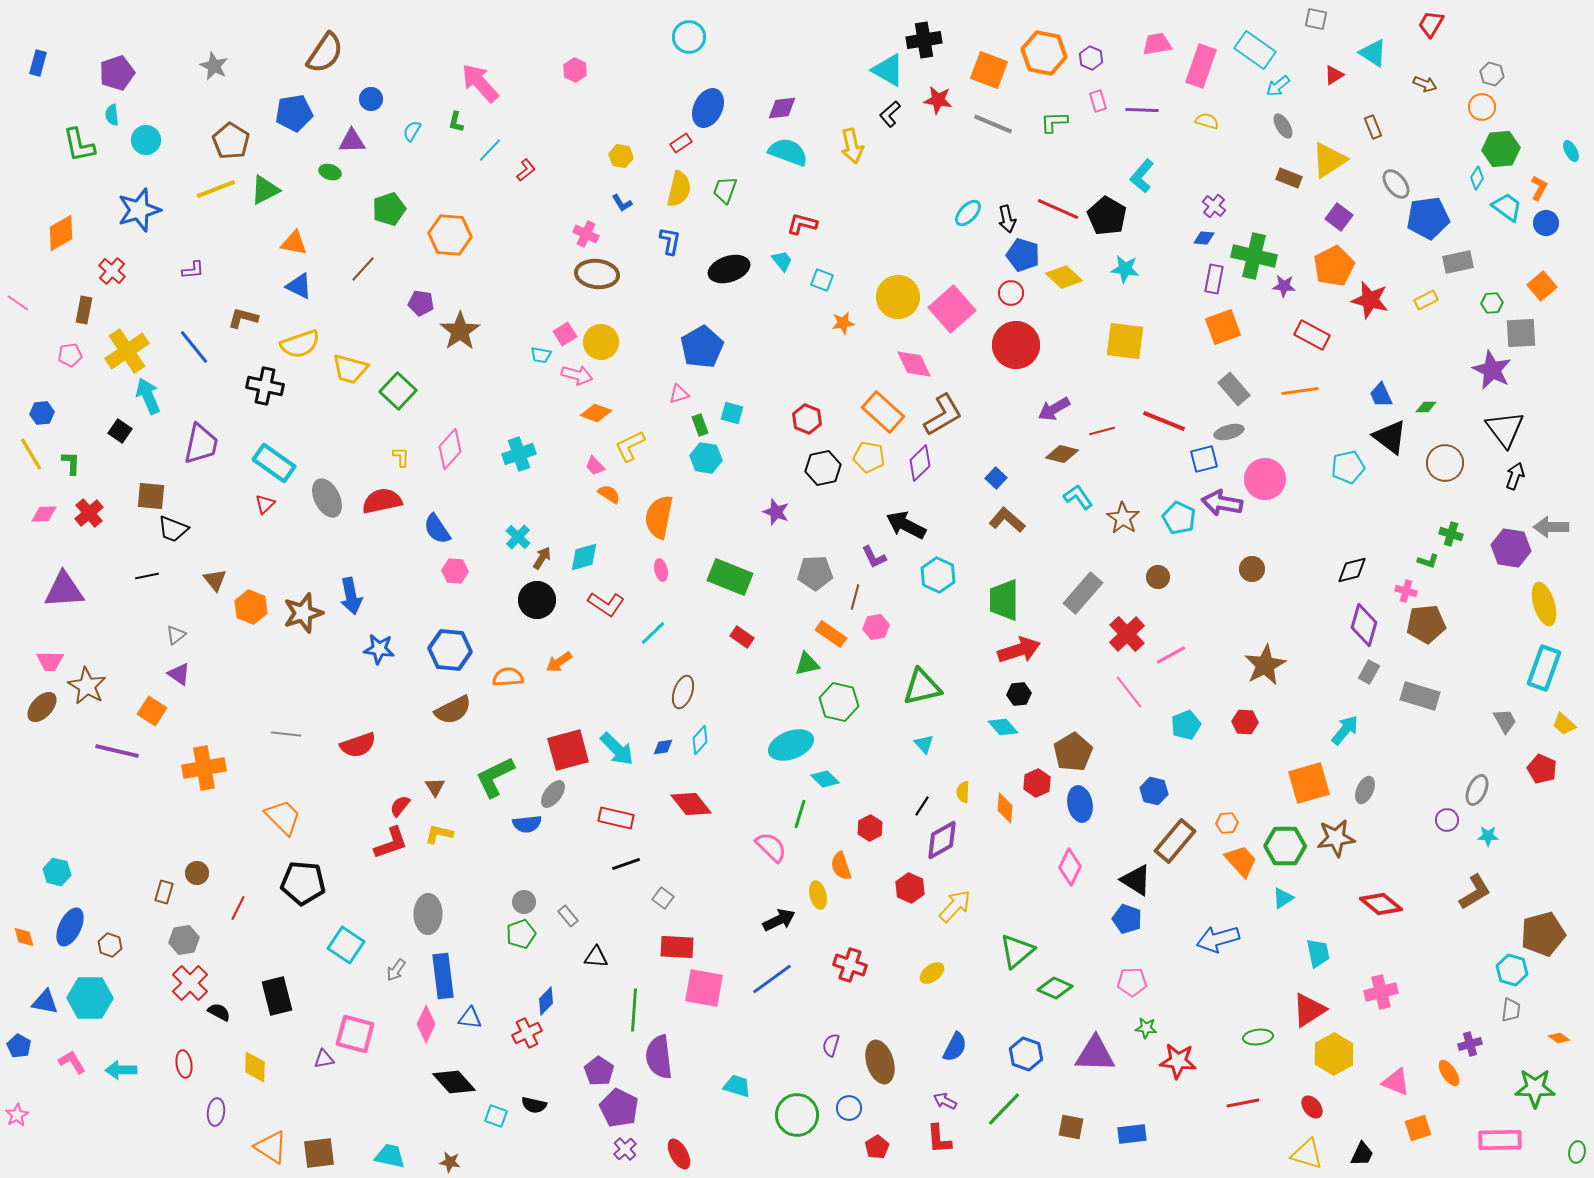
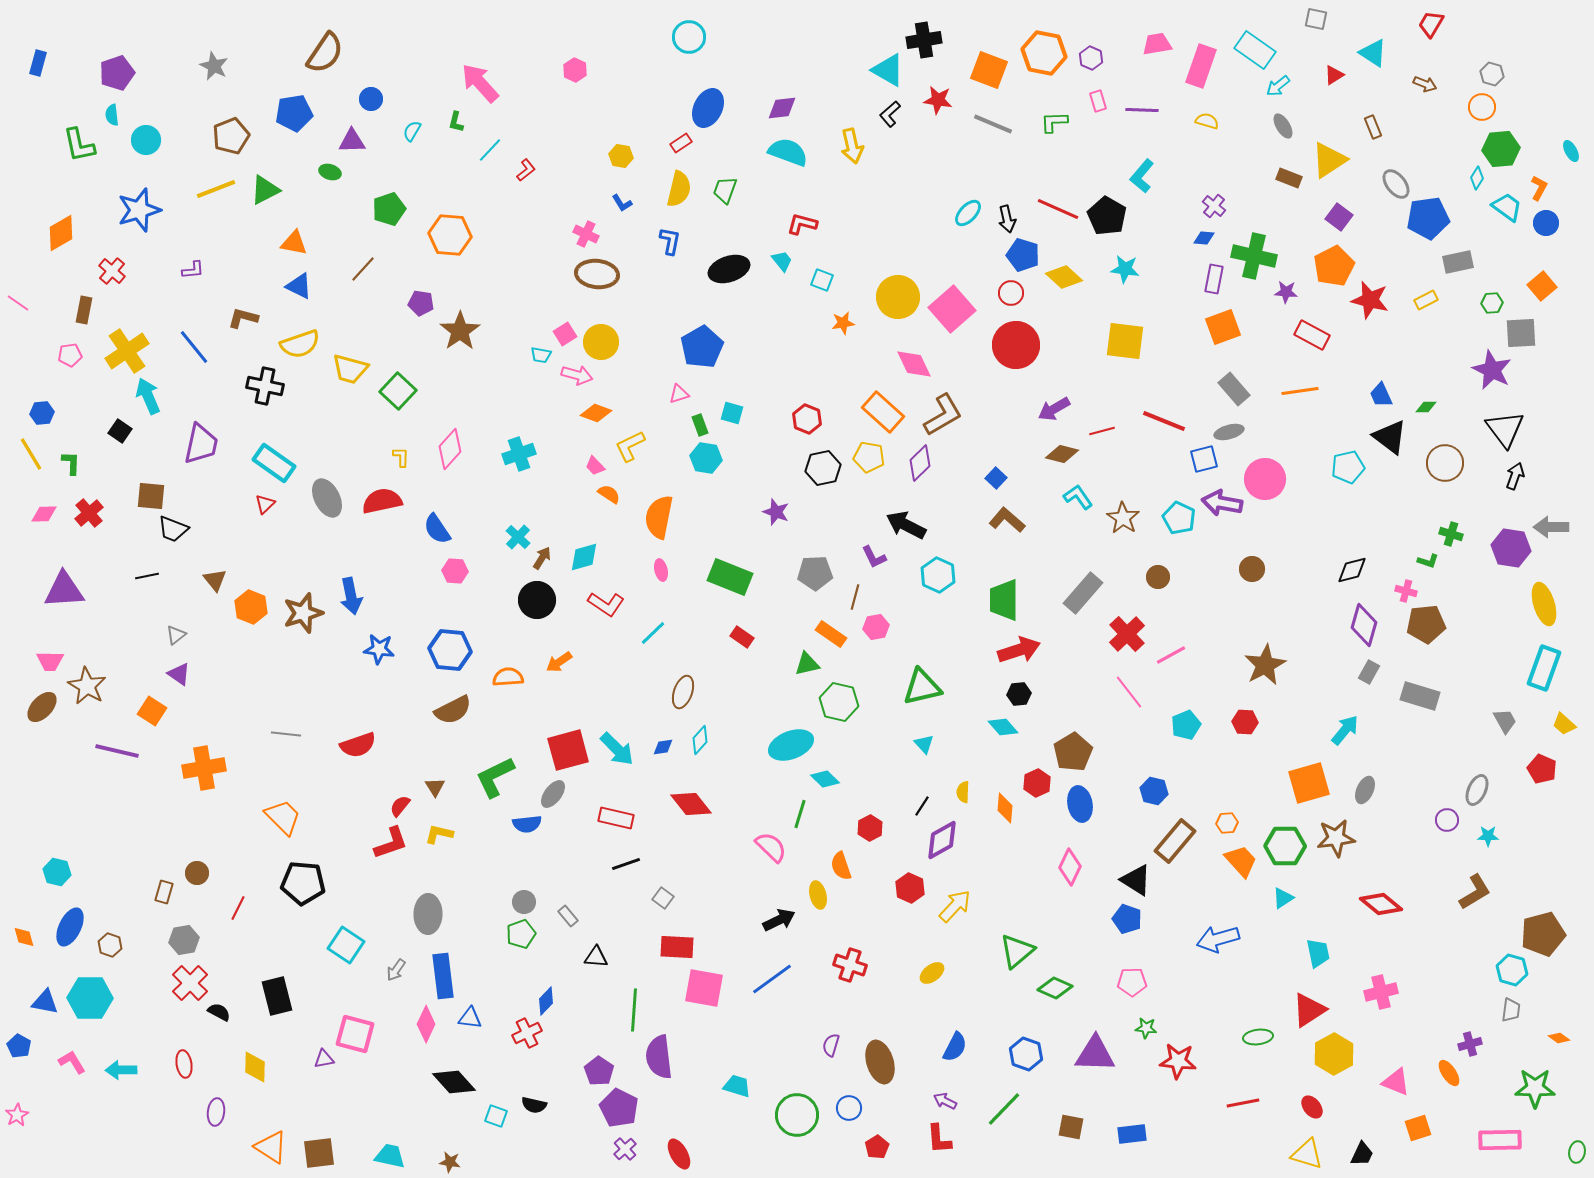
brown pentagon at (231, 141): moved 5 px up; rotated 18 degrees clockwise
purple star at (1284, 286): moved 2 px right, 6 px down
